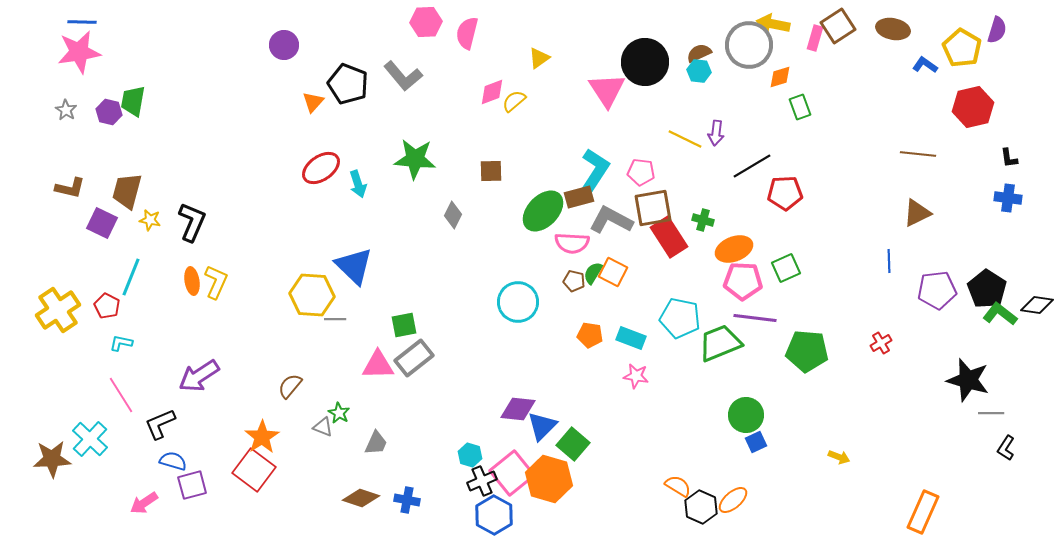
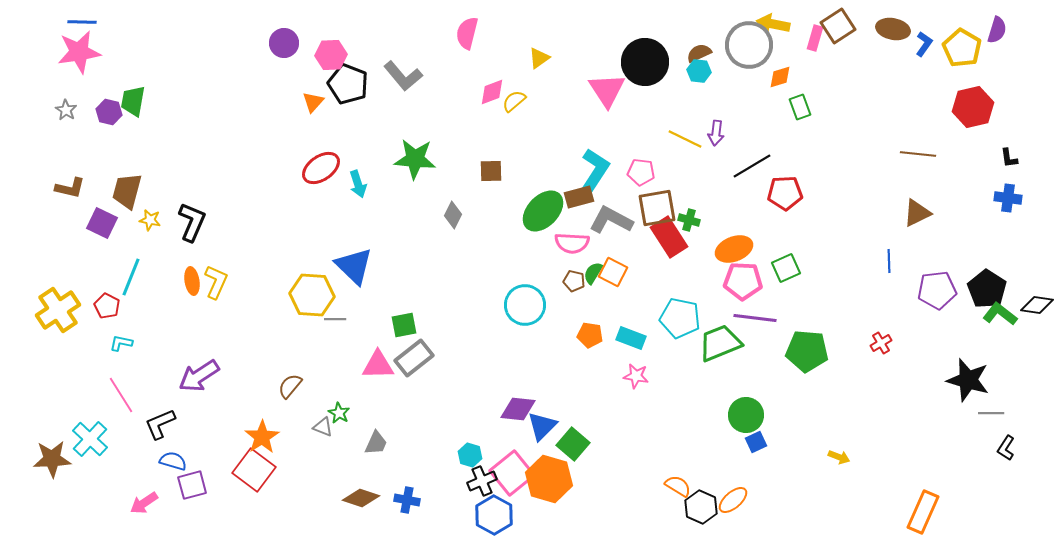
pink hexagon at (426, 22): moved 95 px left, 33 px down
purple circle at (284, 45): moved 2 px up
blue L-shape at (925, 65): moved 1 px left, 21 px up; rotated 90 degrees clockwise
brown square at (653, 208): moved 4 px right
green cross at (703, 220): moved 14 px left
cyan circle at (518, 302): moved 7 px right, 3 px down
